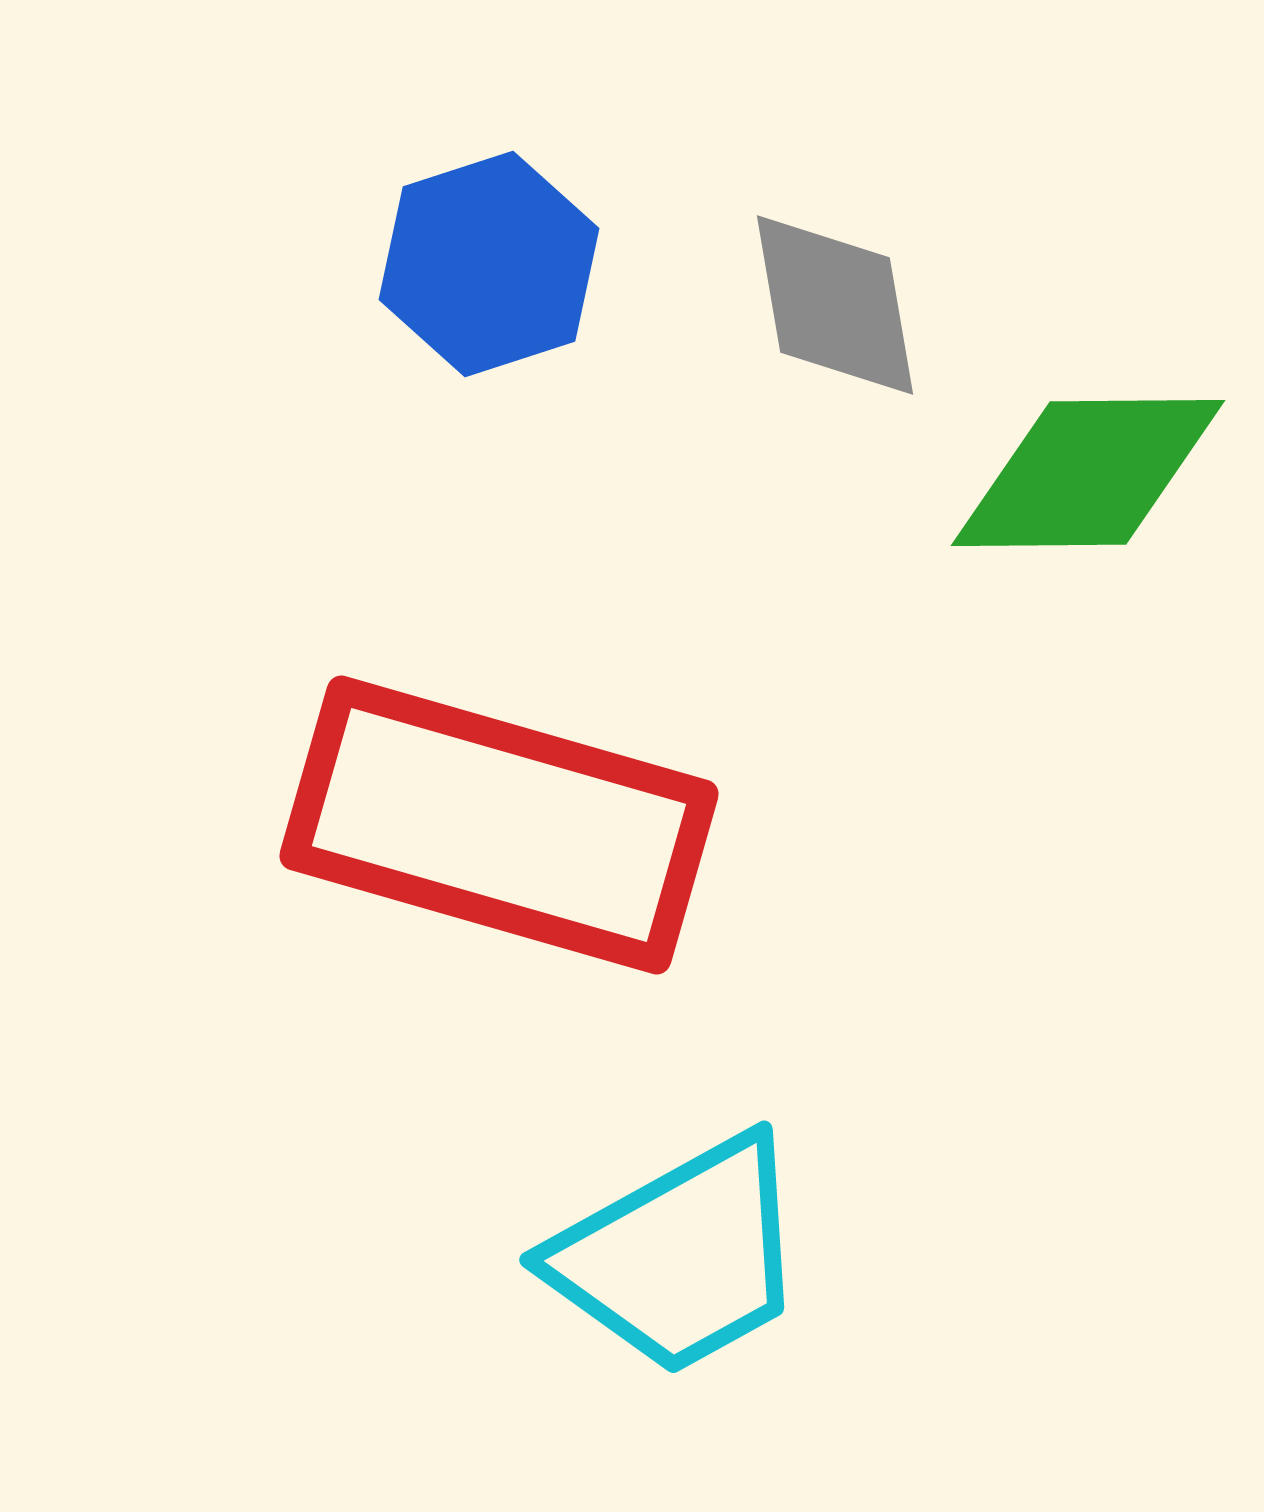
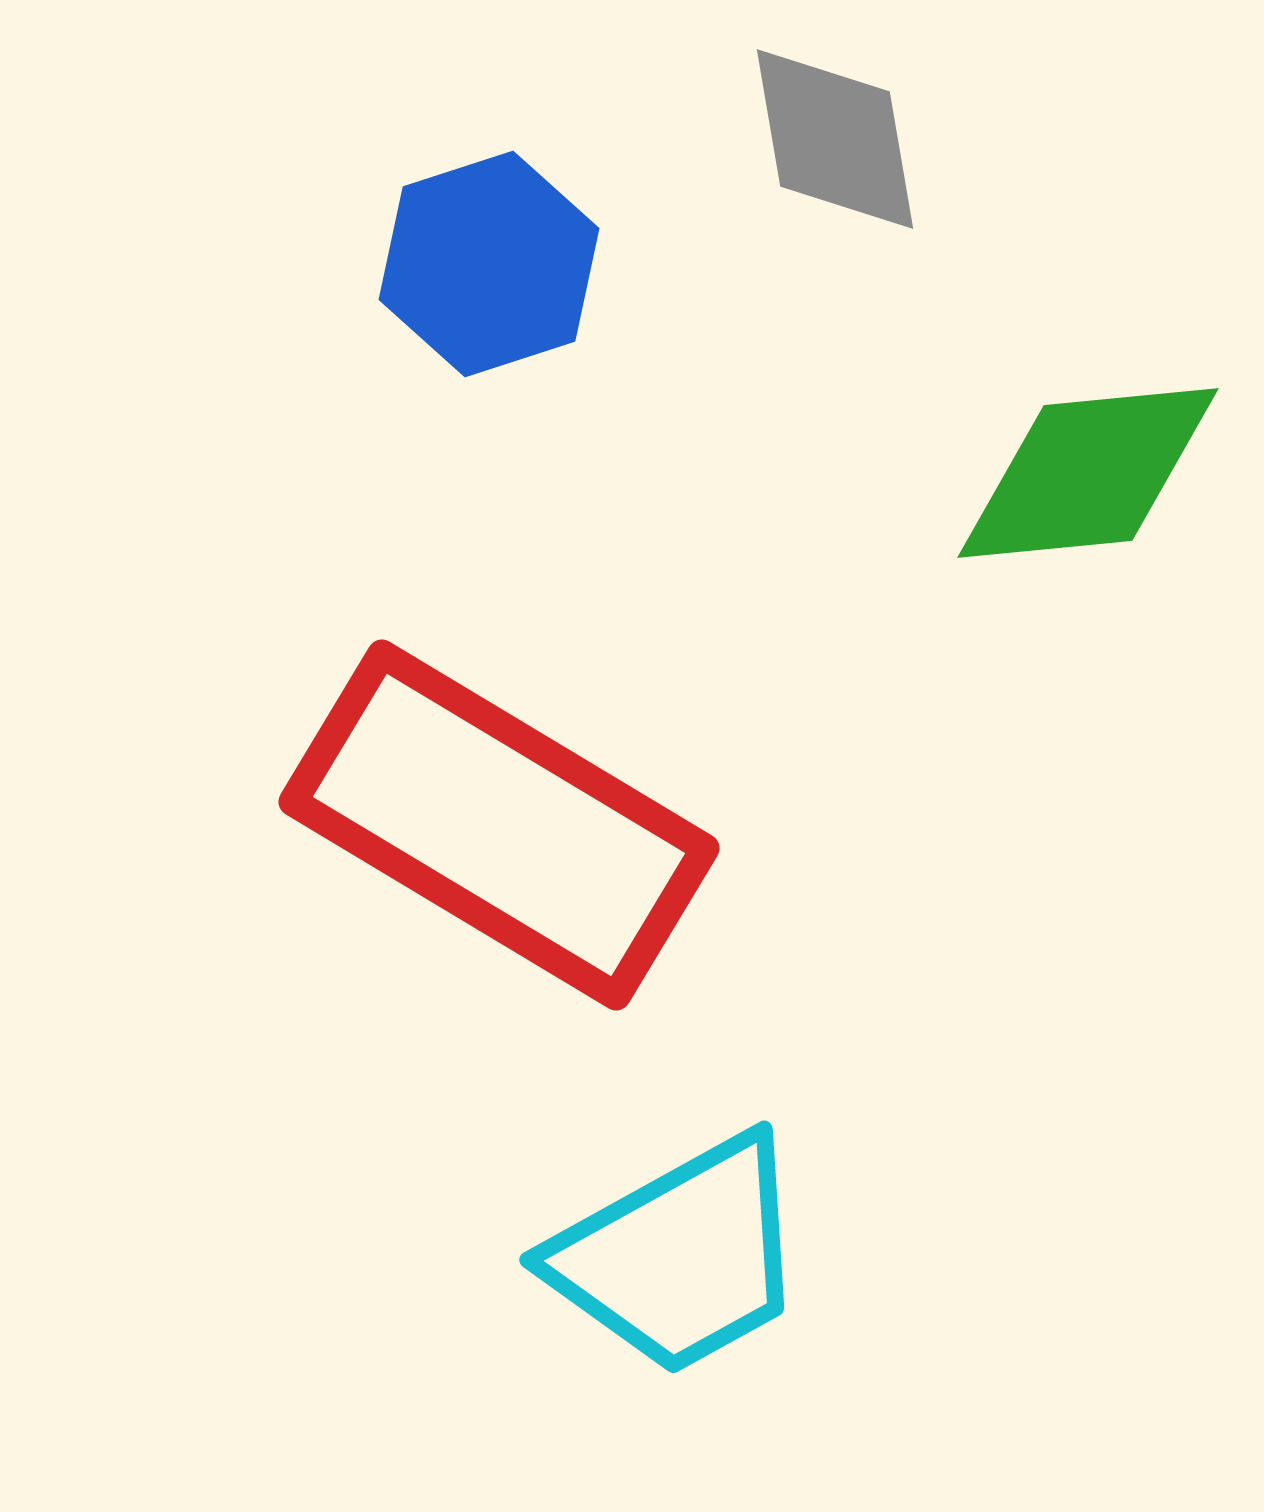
gray diamond: moved 166 px up
green diamond: rotated 5 degrees counterclockwise
red rectangle: rotated 15 degrees clockwise
